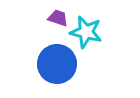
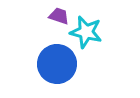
purple trapezoid: moved 1 px right, 2 px up
